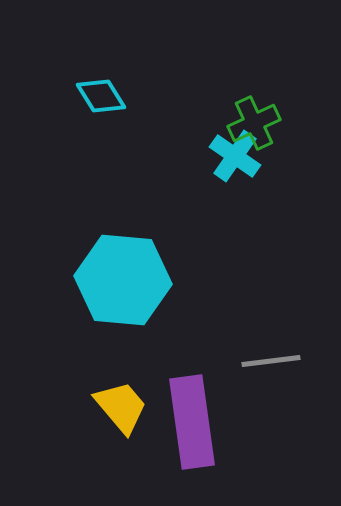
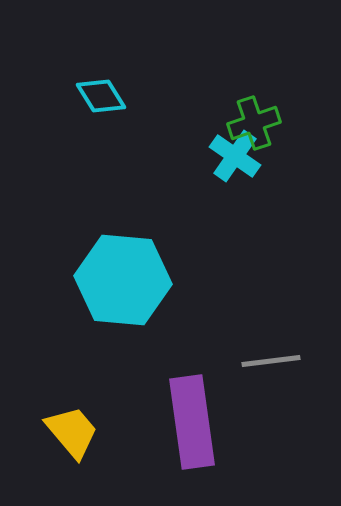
green cross: rotated 6 degrees clockwise
yellow trapezoid: moved 49 px left, 25 px down
